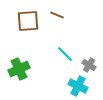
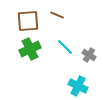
cyan line: moved 7 px up
gray cross: moved 10 px up
green cross: moved 11 px right, 20 px up
